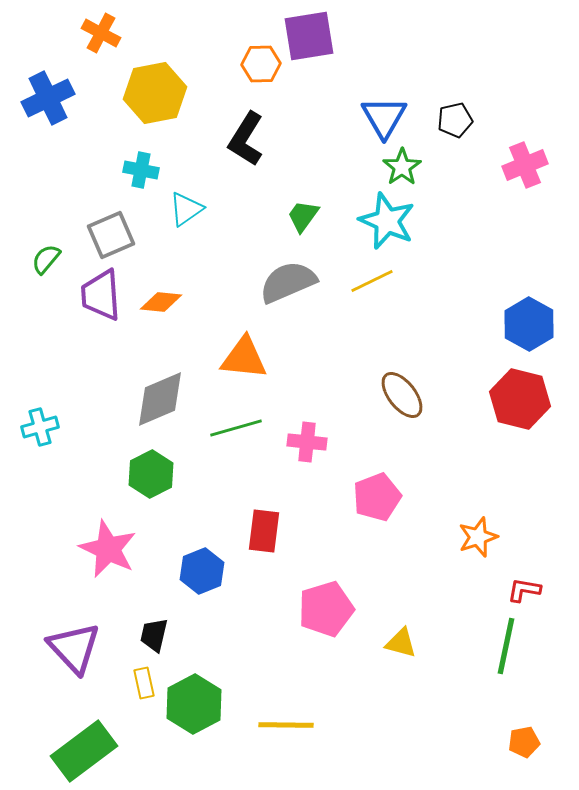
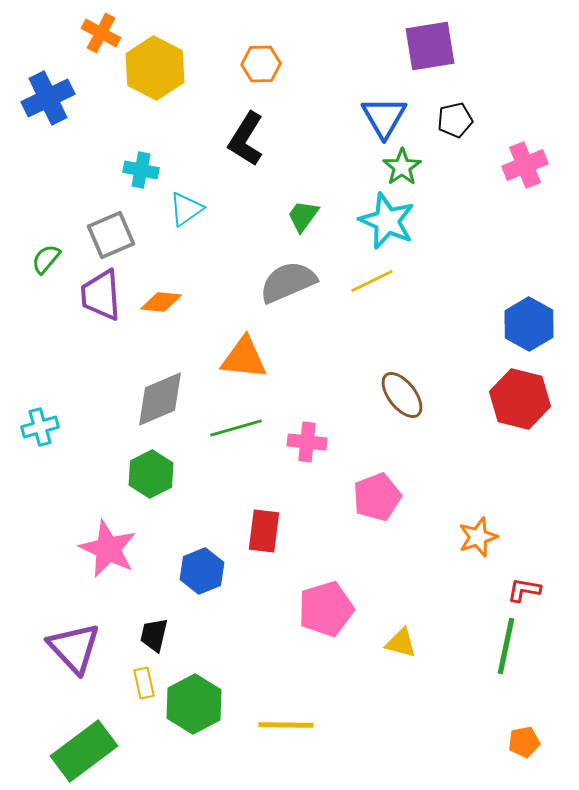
purple square at (309, 36): moved 121 px right, 10 px down
yellow hexagon at (155, 93): moved 25 px up; rotated 22 degrees counterclockwise
